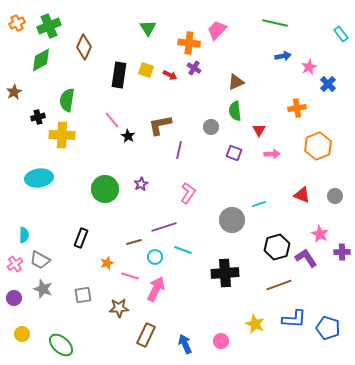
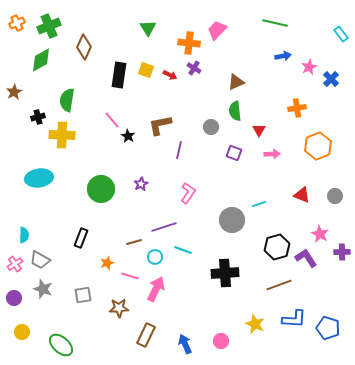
blue cross at (328, 84): moved 3 px right, 5 px up
green circle at (105, 189): moved 4 px left
yellow circle at (22, 334): moved 2 px up
